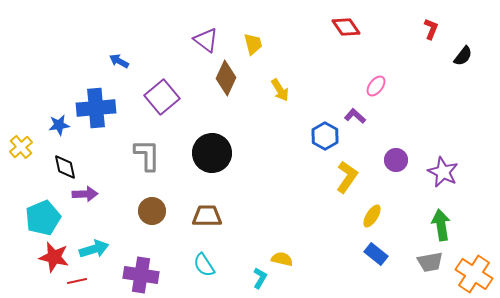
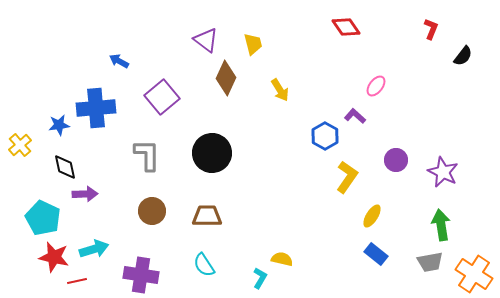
yellow cross: moved 1 px left, 2 px up
cyan pentagon: rotated 24 degrees counterclockwise
